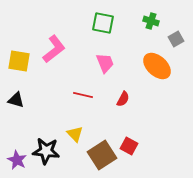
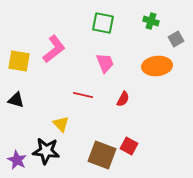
orange ellipse: rotated 48 degrees counterclockwise
yellow triangle: moved 14 px left, 10 px up
brown square: rotated 36 degrees counterclockwise
